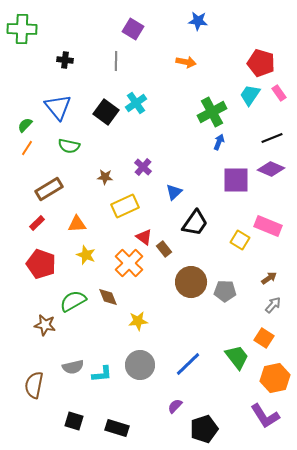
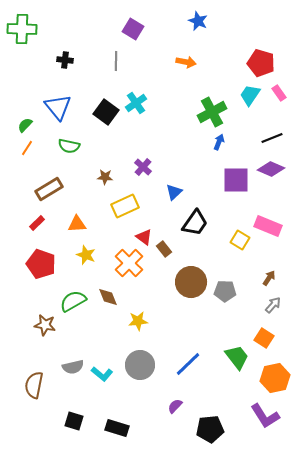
blue star at (198, 21): rotated 18 degrees clockwise
brown arrow at (269, 278): rotated 21 degrees counterclockwise
cyan L-shape at (102, 374): rotated 45 degrees clockwise
black pentagon at (204, 429): moved 6 px right; rotated 12 degrees clockwise
